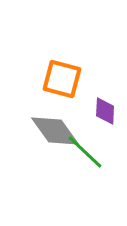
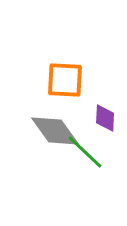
orange square: moved 3 px right, 1 px down; rotated 12 degrees counterclockwise
purple diamond: moved 7 px down
